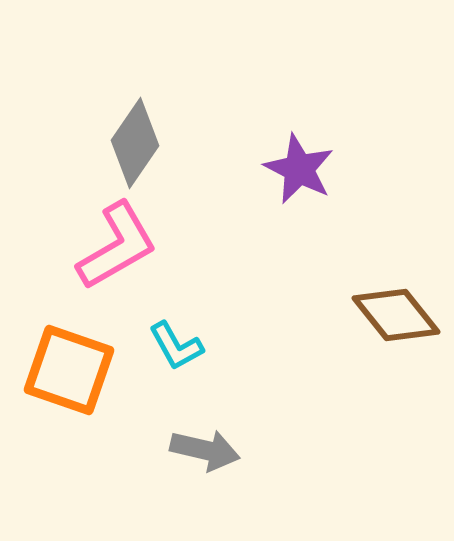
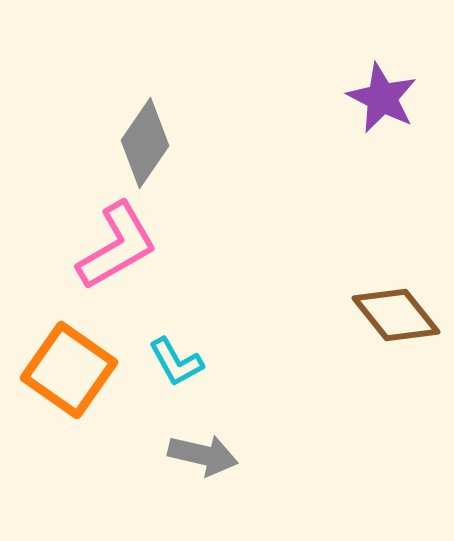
gray diamond: moved 10 px right
purple star: moved 83 px right, 71 px up
cyan L-shape: moved 16 px down
orange square: rotated 16 degrees clockwise
gray arrow: moved 2 px left, 5 px down
